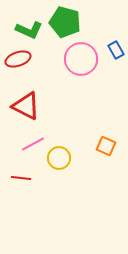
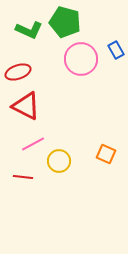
red ellipse: moved 13 px down
orange square: moved 8 px down
yellow circle: moved 3 px down
red line: moved 2 px right, 1 px up
